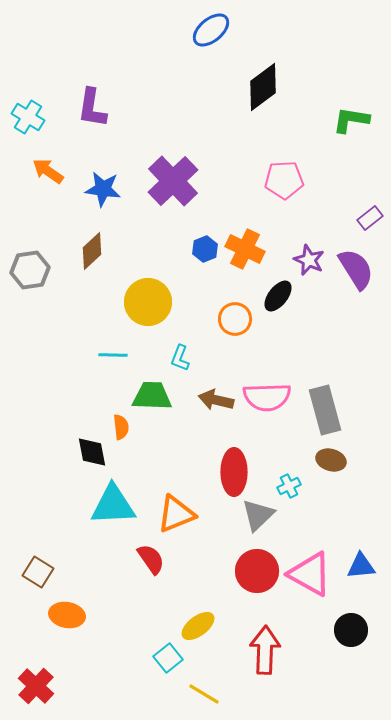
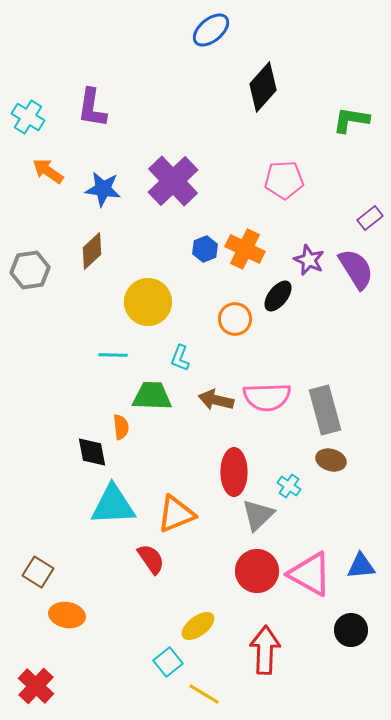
black diamond at (263, 87): rotated 12 degrees counterclockwise
cyan cross at (289, 486): rotated 30 degrees counterclockwise
cyan square at (168, 658): moved 4 px down
